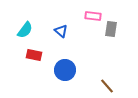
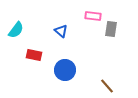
cyan semicircle: moved 9 px left
